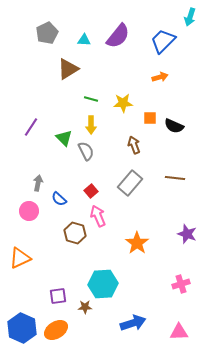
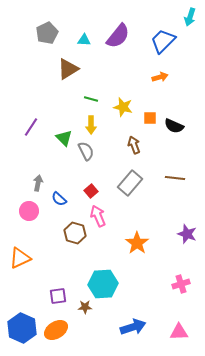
yellow star: moved 4 px down; rotated 18 degrees clockwise
blue arrow: moved 4 px down
